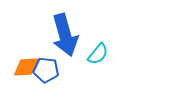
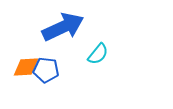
blue arrow: moved 2 px left, 8 px up; rotated 99 degrees counterclockwise
